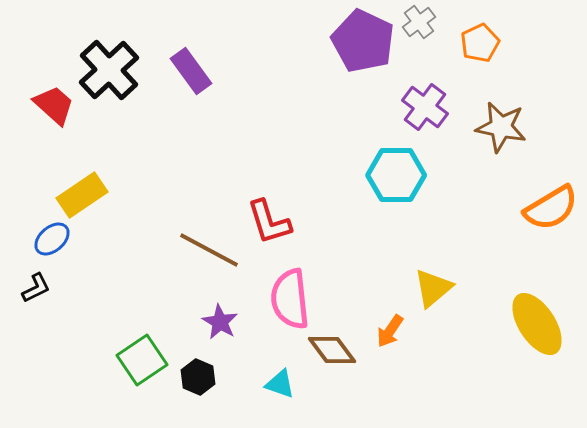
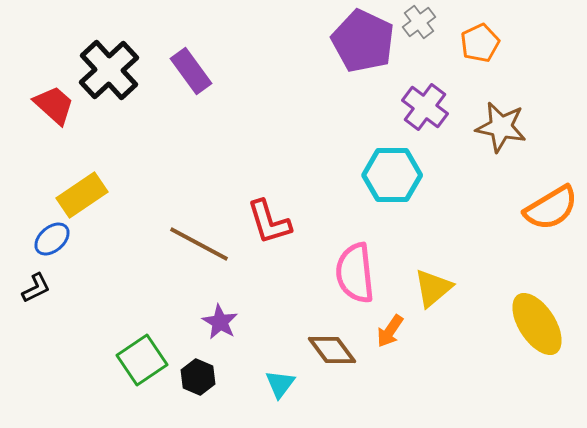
cyan hexagon: moved 4 px left
brown line: moved 10 px left, 6 px up
pink semicircle: moved 65 px right, 26 px up
cyan triangle: rotated 48 degrees clockwise
